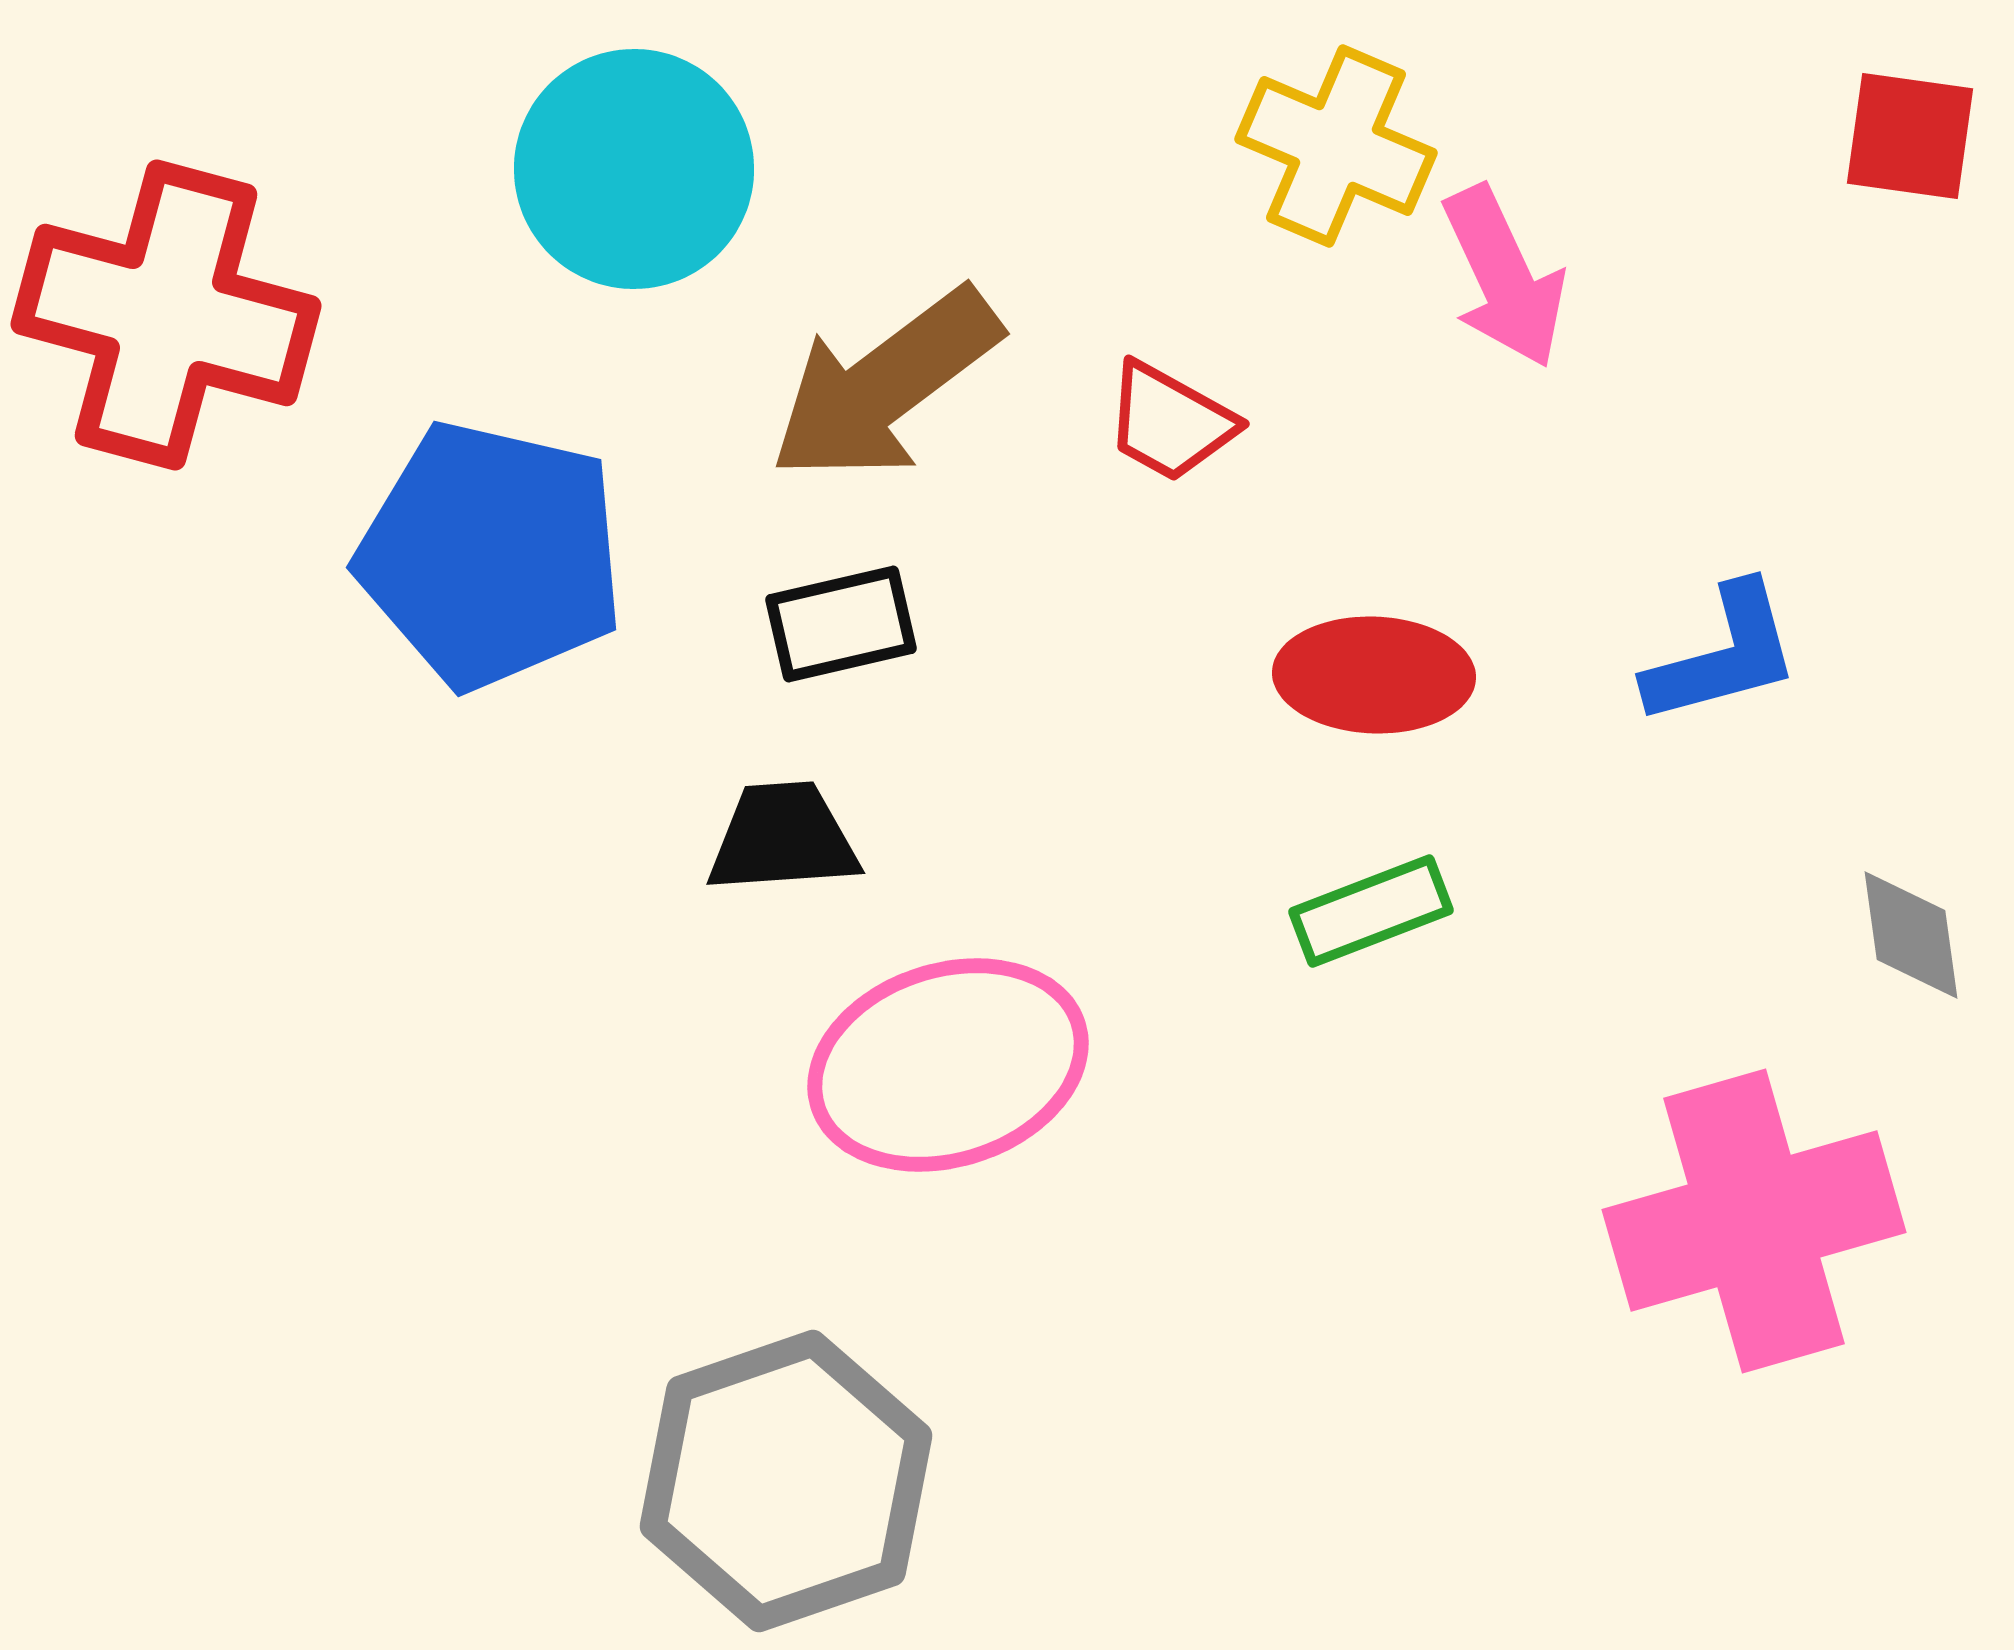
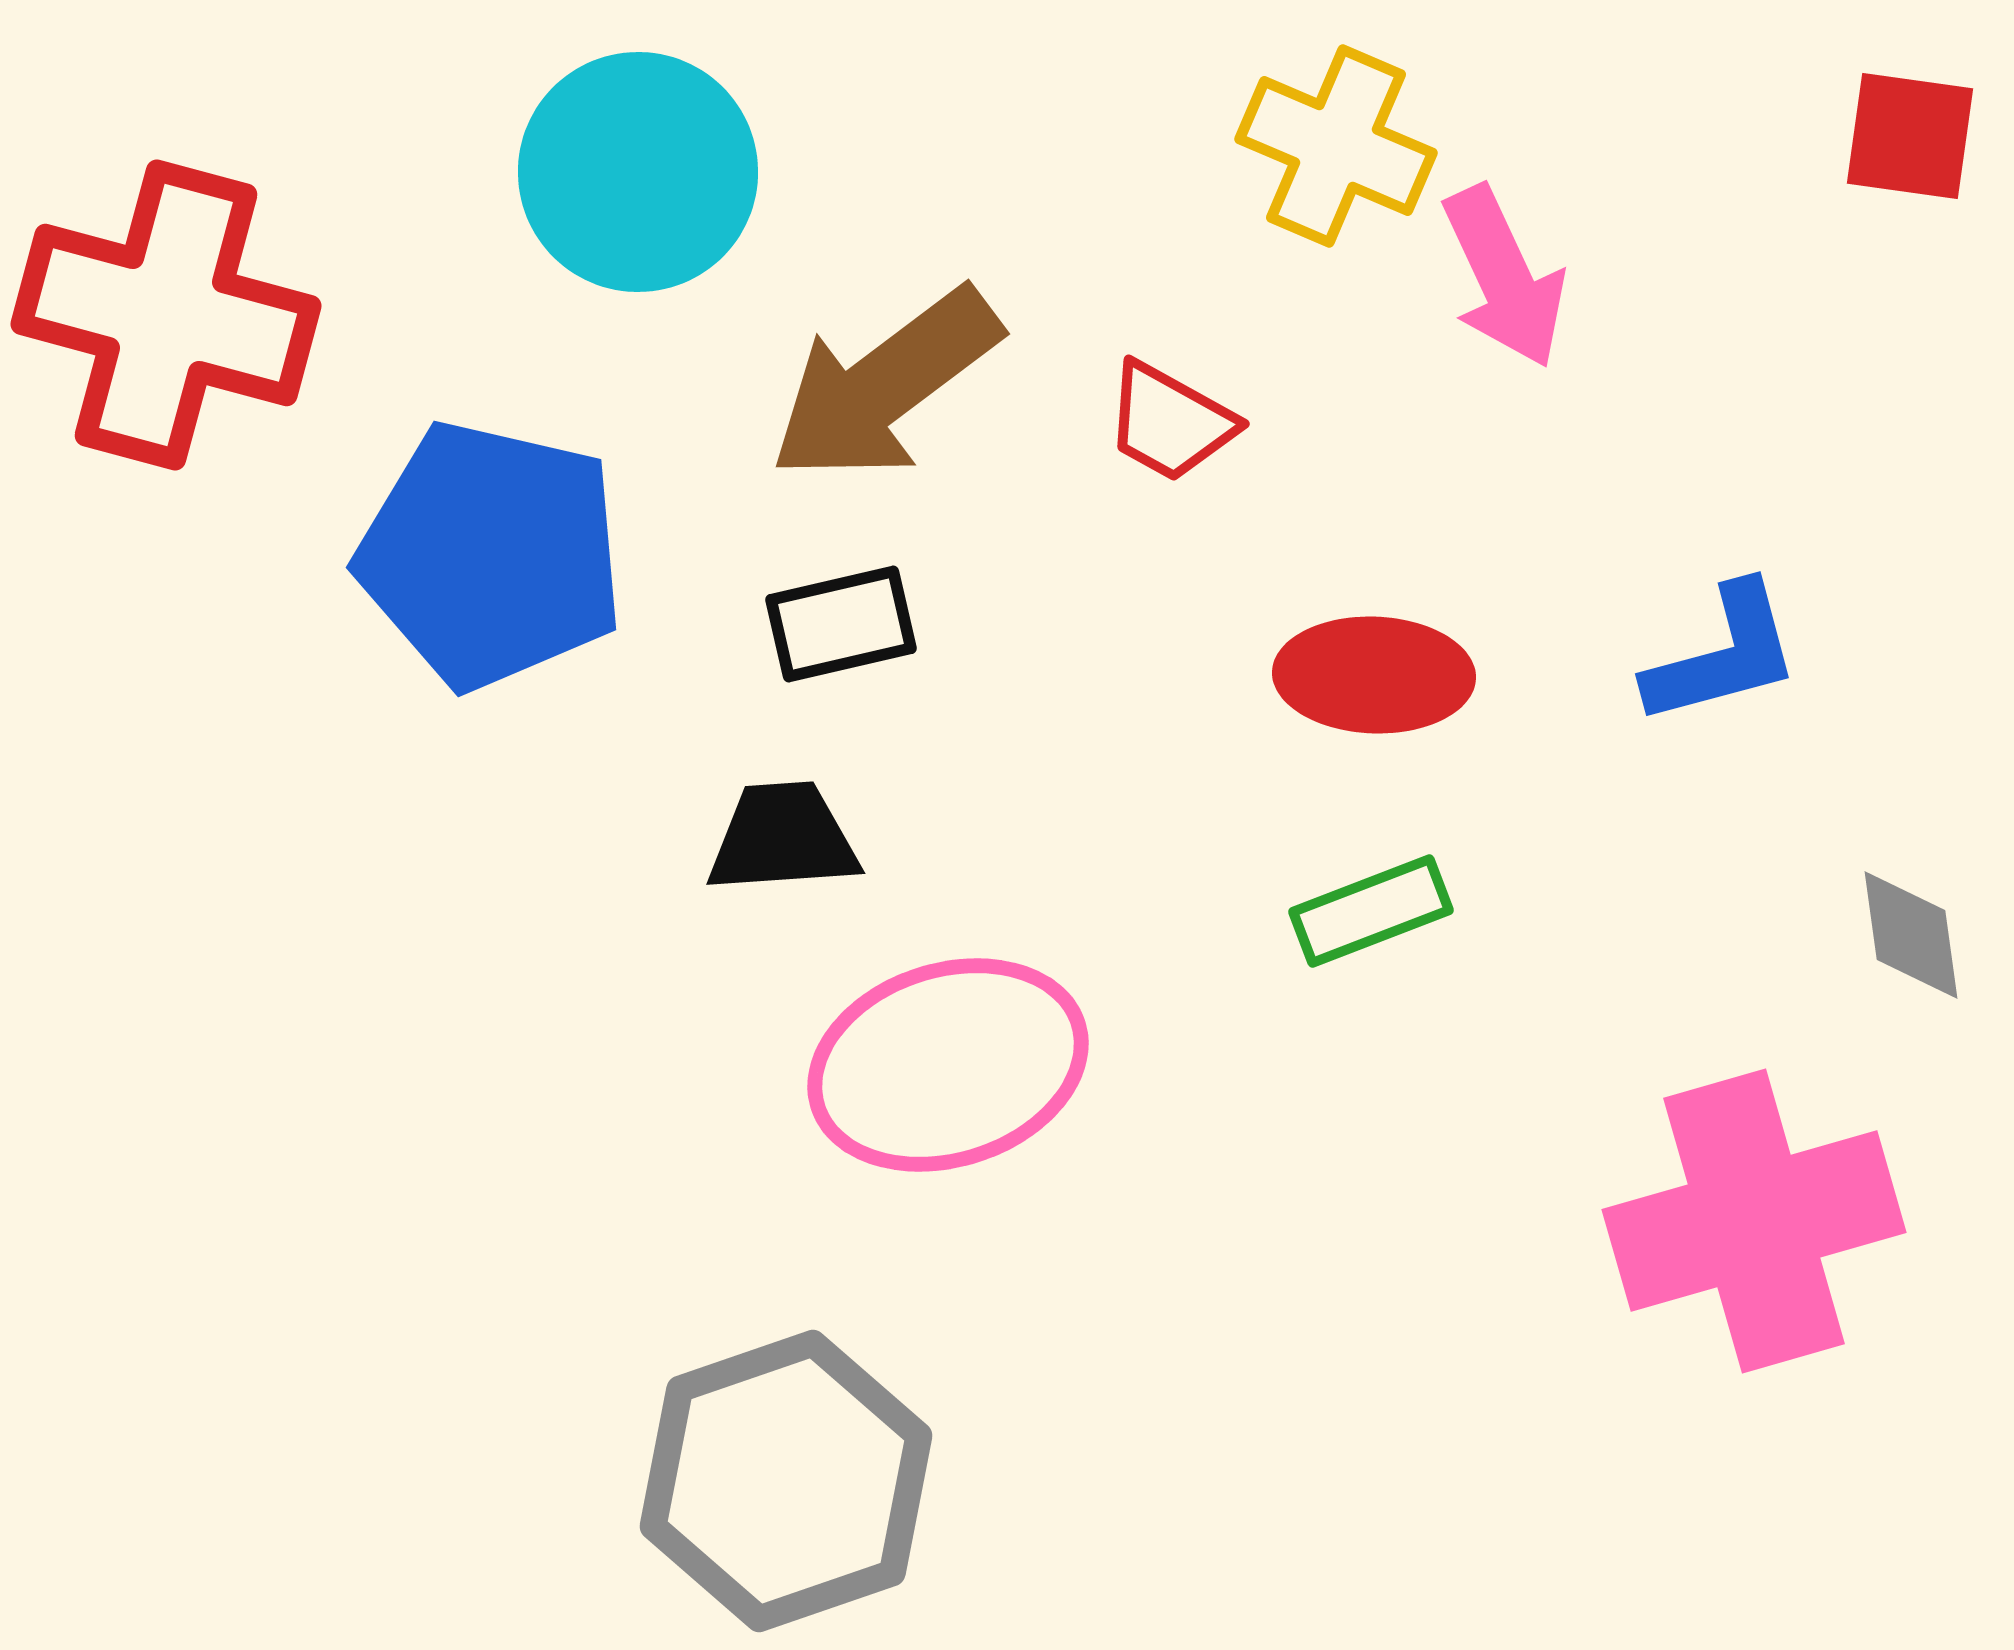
cyan circle: moved 4 px right, 3 px down
